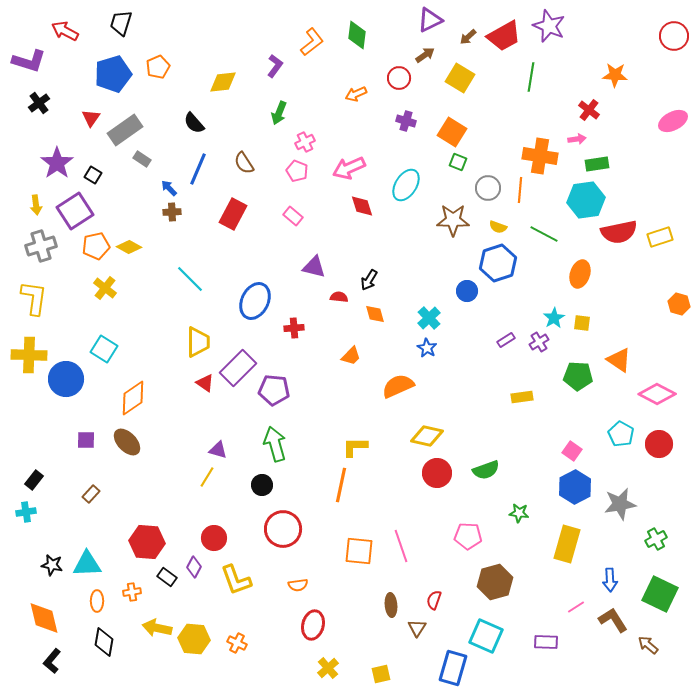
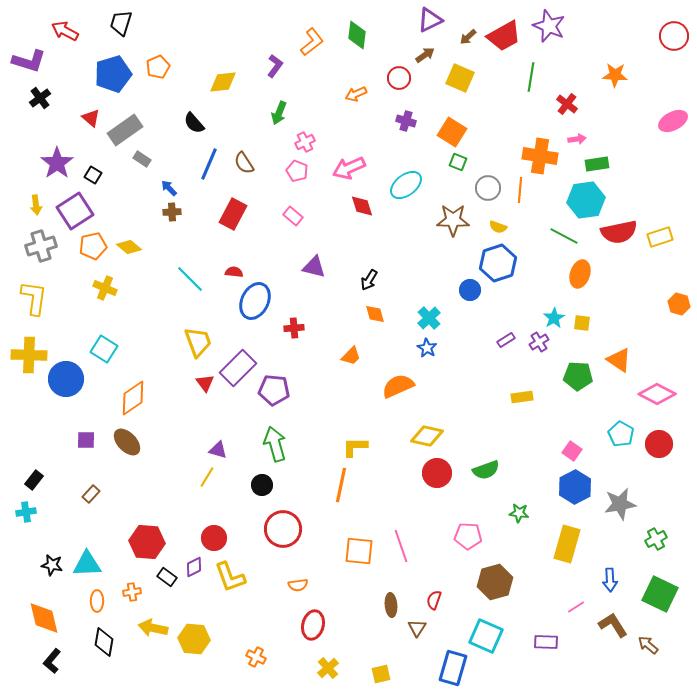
yellow square at (460, 78): rotated 8 degrees counterclockwise
black cross at (39, 103): moved 1 px right, 5 px up
red cross at (589, 110): moved 22 px left, 6 px up
red triangle at (91, 118): rotated 24 degrees counterclockwise
blue line at (198, 169): moved 11 px right, 5 px up
cyan ellipse at (406, 185): rotated 20 degrees clockwise
green line at (544, 234): moved 20 px right, 2 px down
orange pentagon at (96, 246): moved 3 px left
yellow diamond at (129, 247): rotated 10 degrees clockwise
yellow cross at (105, 288): rotated 15 degrees counterclockwise
blue circle at (467, 291): moved 3 px right, 1 px up
red semicircle at (339, 297): moved 105 px left, 25 px up
yellow trapezoid at (198, 342): rotated 20 degrees counterclockwise
red triangle at (205, 383): rotated 18 degrees clockwise
purple diamond at (194, 567): rotated 35 degrees clockwise
yellow L-shape at (236, 580): moved 6 px left, 3 px up
brown L-shape at (613, 620): moved 5 px down
yellow arrow at (157, 628): moved 4 px left
orange cross at (237, 643): moved 19 px right, 14 px down
